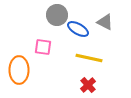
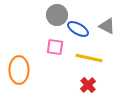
gray triangle: moved 2 px right, 4 px down
pink square: moved 12 px right
